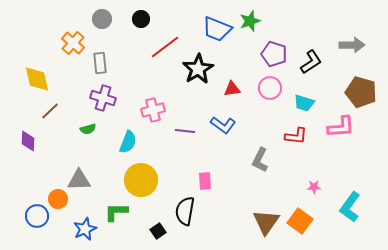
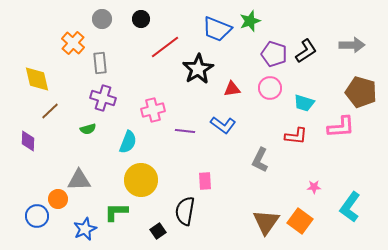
black L-shape: moved 5 px left, 11 px up
